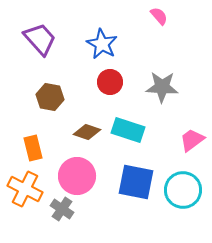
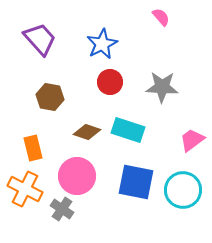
pink semicircle: moved 2 px right, 1 px down
blue star: rotated 16 degrees clockwise
